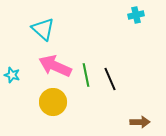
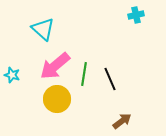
pink arrow: rotated 64 degrees counterclockwise
green line: moved 2 px left, 1 px up; rotated 20 degrees clockwise
yellow circle: moved 4 px right, 3 px up
brown arrow: moved 18 px left, 1 px up; rotated 36 degrees counterclockwise
